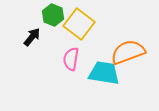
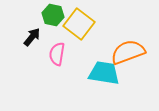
green hexagon: rotated 10 degrees counterclockwise
pink semicircle: moved 14 px left, 5 px up
